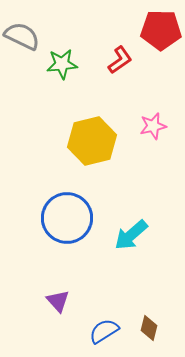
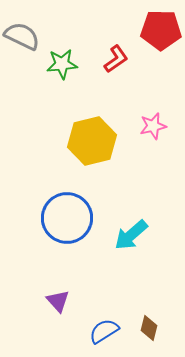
red L-shape: moved 4 px left, 1 px up
